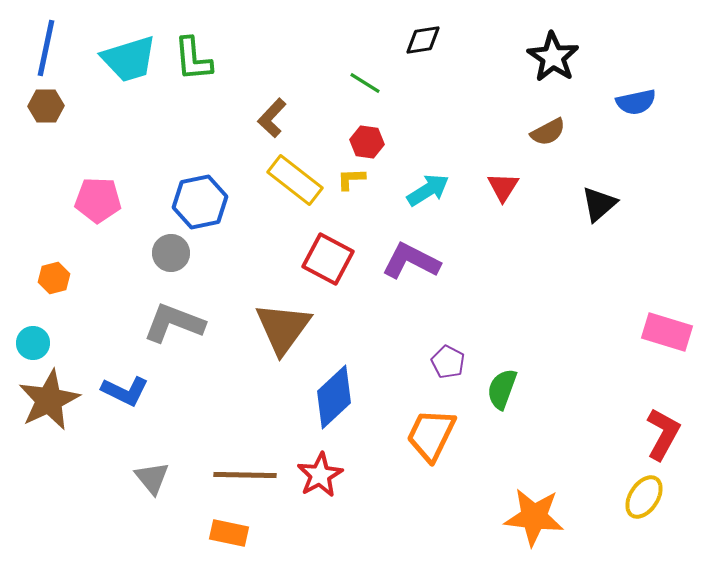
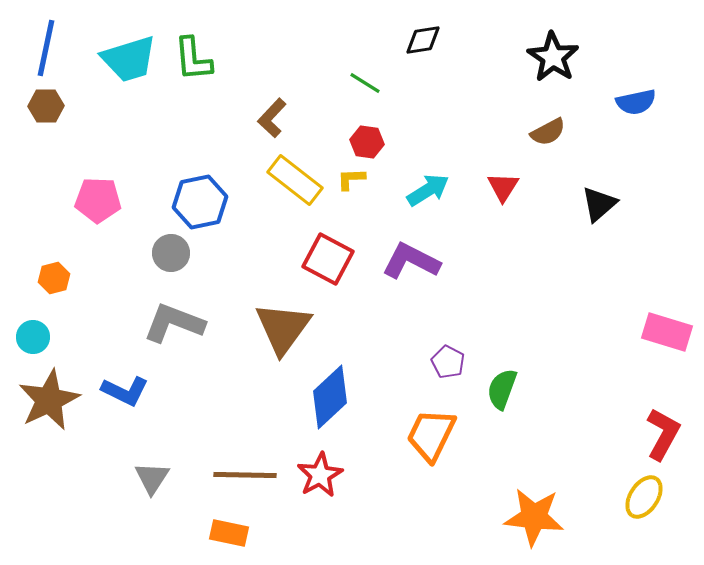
cyan circle: moved 6 px up
blue diamond: moved 4 px left
gray triangle: rotated 12 degrees clockwise
